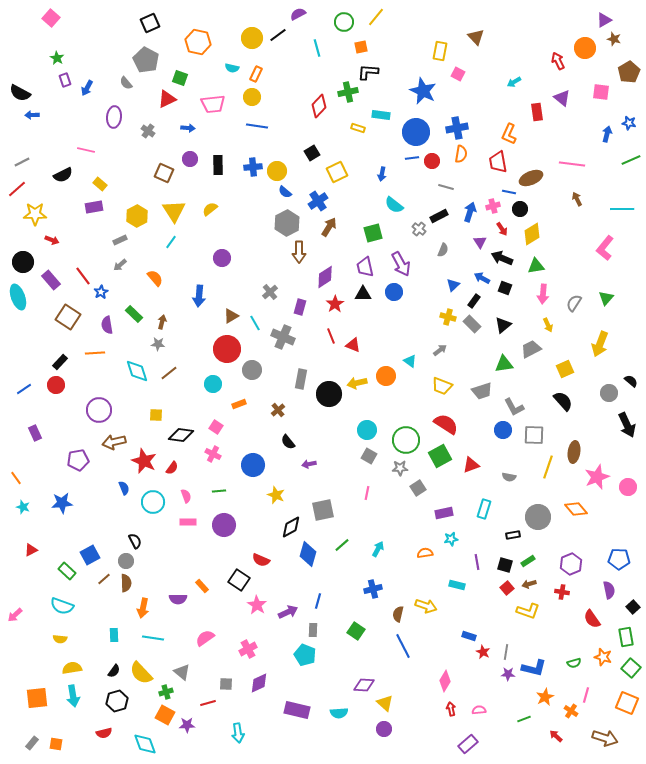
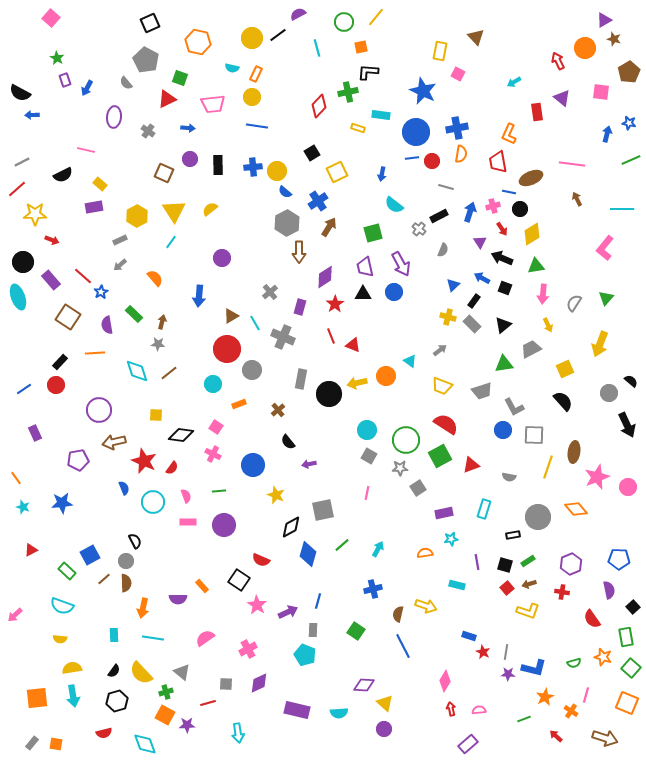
red line at (83, 276): rotated 12 degrees counterclockwise
